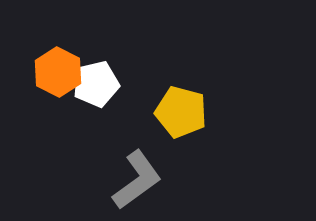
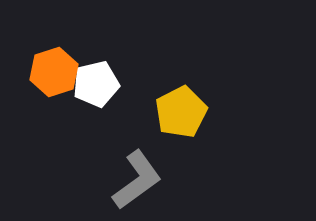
orange hexagon: moved 4 px left; rotated 15 degrees clockwise
yellow pentagon: rotated 30 degrees clockwise
